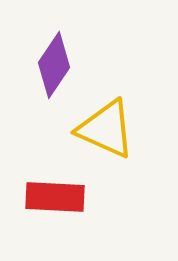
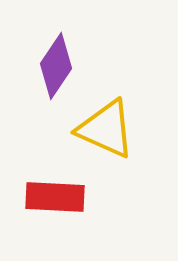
purple diamond: moved 2 px right, 1 px down
